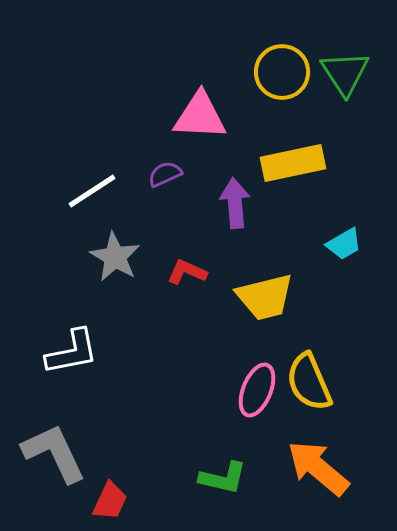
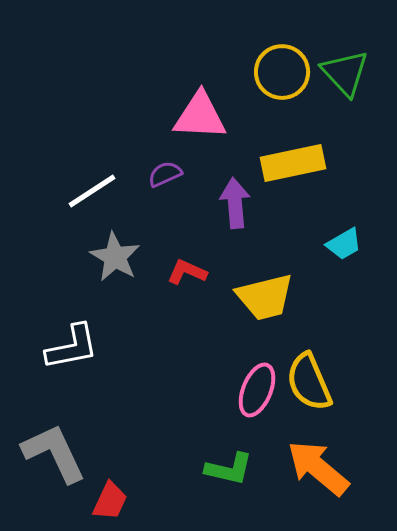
green triangle: rotated 10 degrees counterclockwise
white L-shape: moved 5 px up
green L-shape: moved 6 px right, 9 px up
